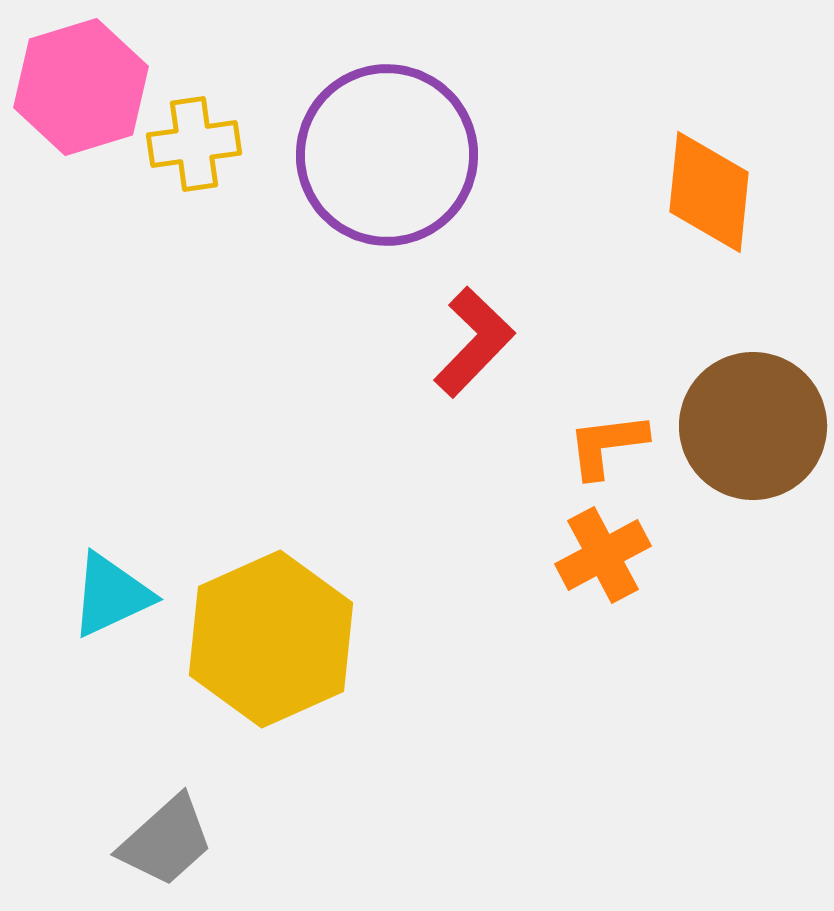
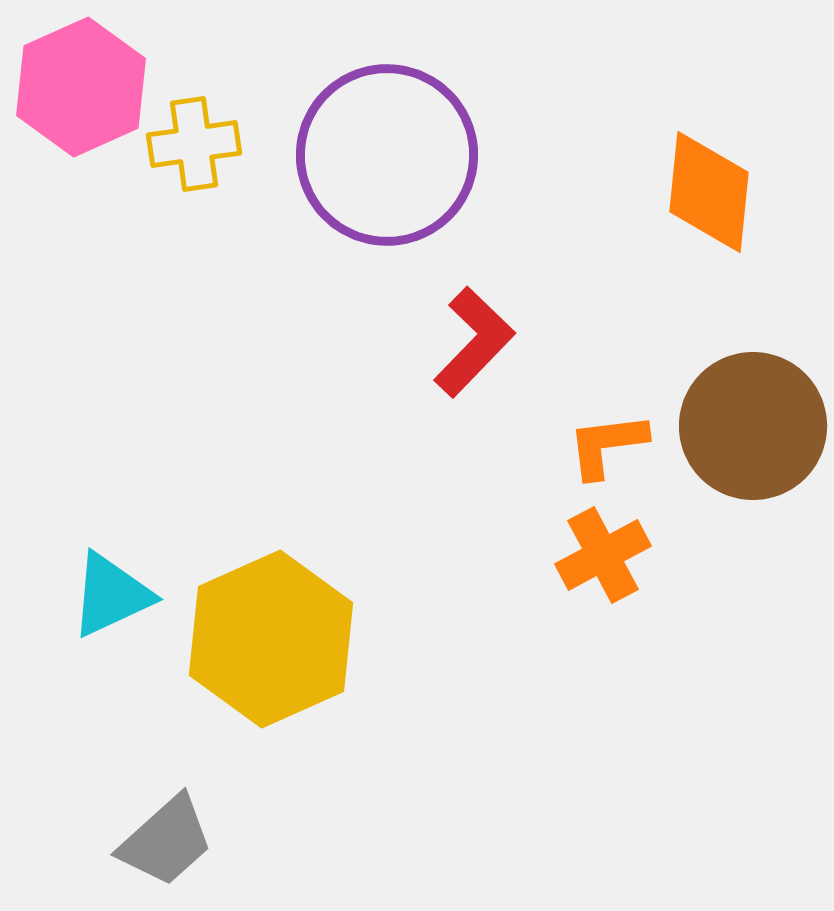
pink hexagon: rotated 7 degrees counterclockwise
